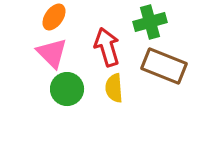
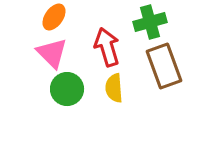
brown rectangle: rotated 48 degrees clockwise
